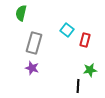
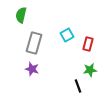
green semicircle: moved 2 px down
cyan square: moved 5 px down; rotated 24 degrees clockwise
red rectangle: moved 3 px right, 4 px down
purple star: moved 1 px down
black line: rotated 24 degrees counterclockwise
